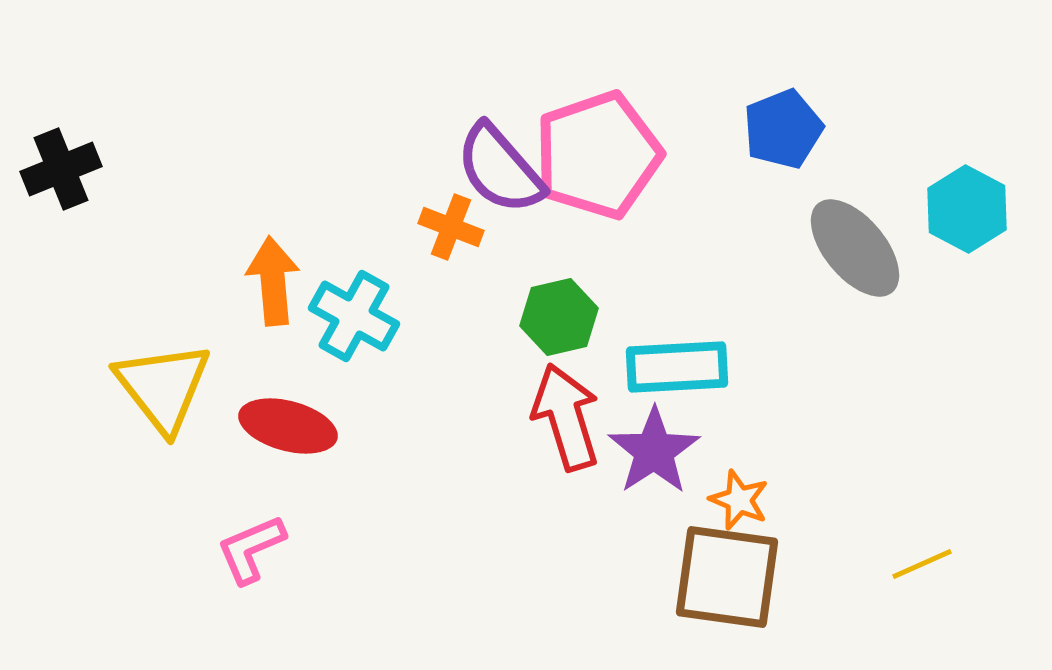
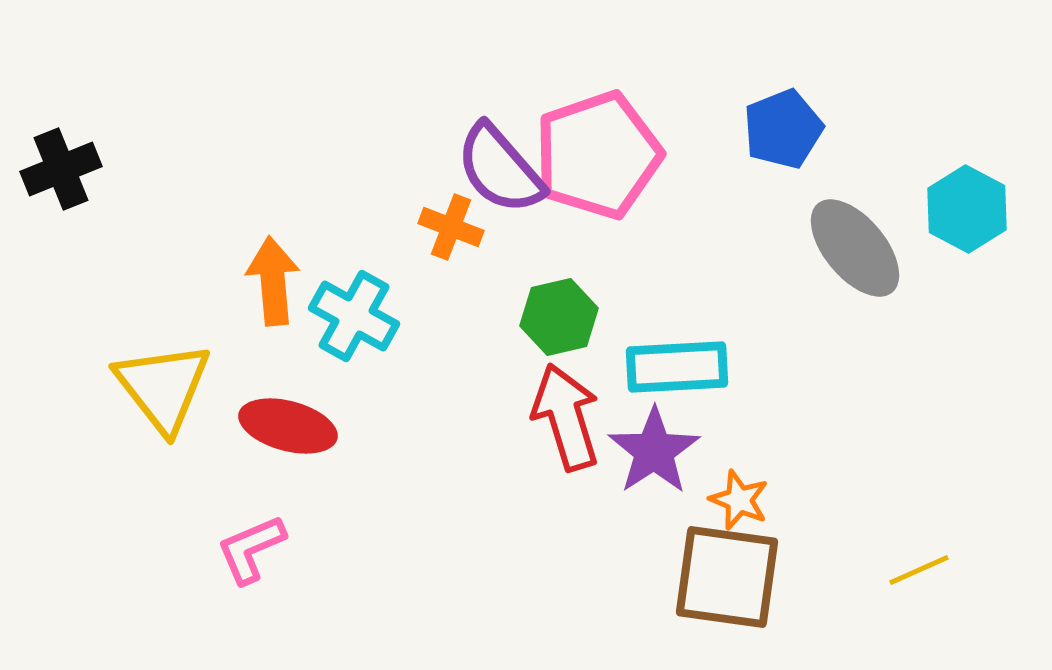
yellow line: moved 3 px left, 6 px down
